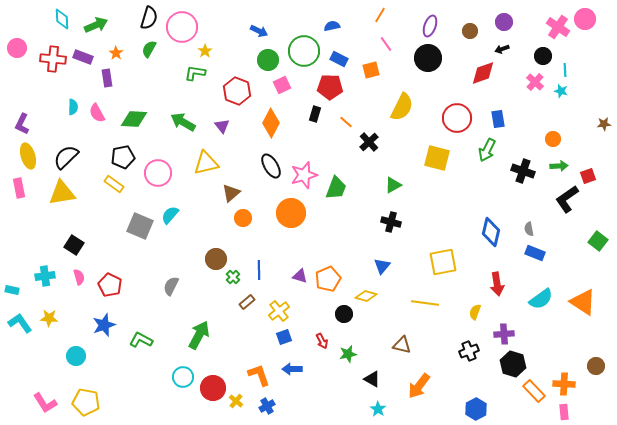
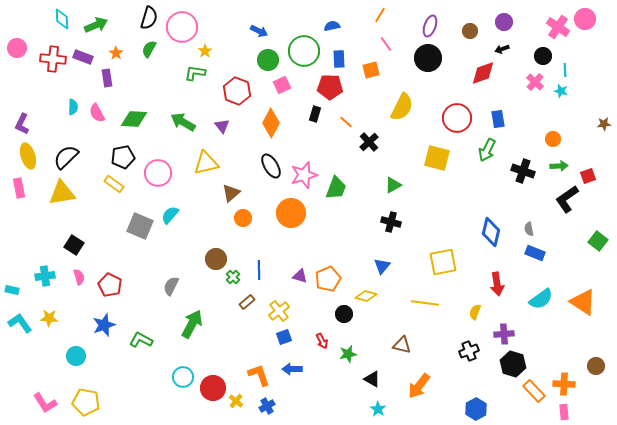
blue rectangle at (339, 59): rotated 60 degrees clockwise
green arrow at (199, 335): moved 7 px left, 11 px up
